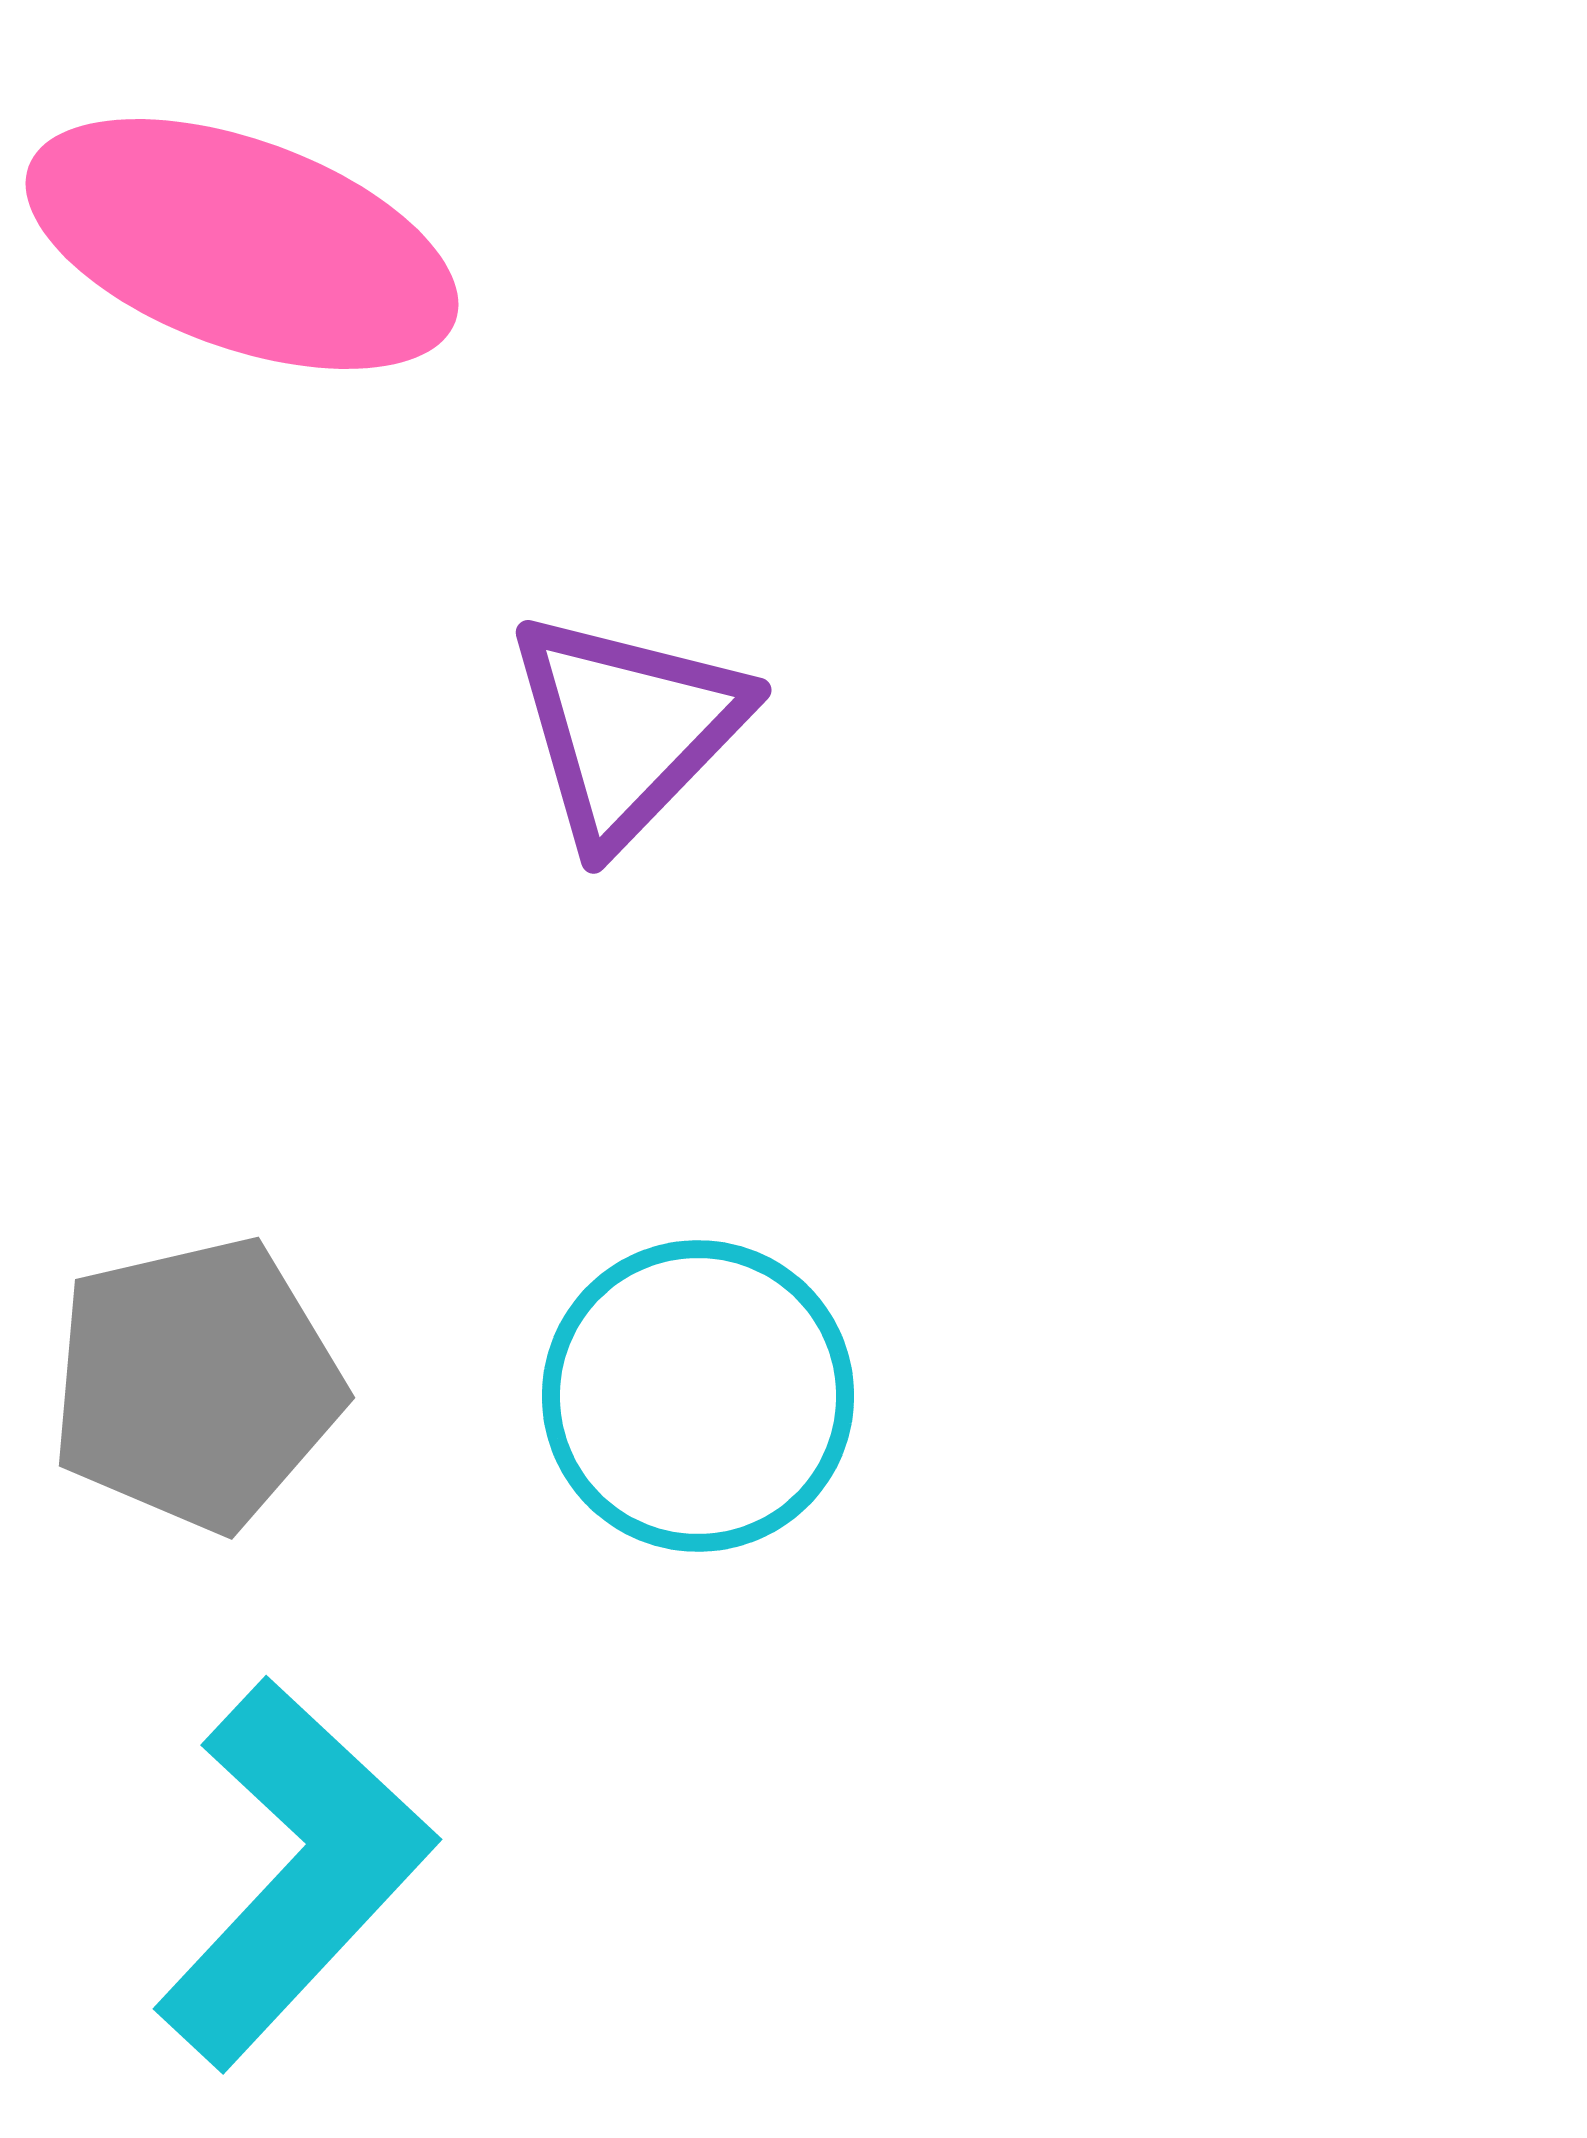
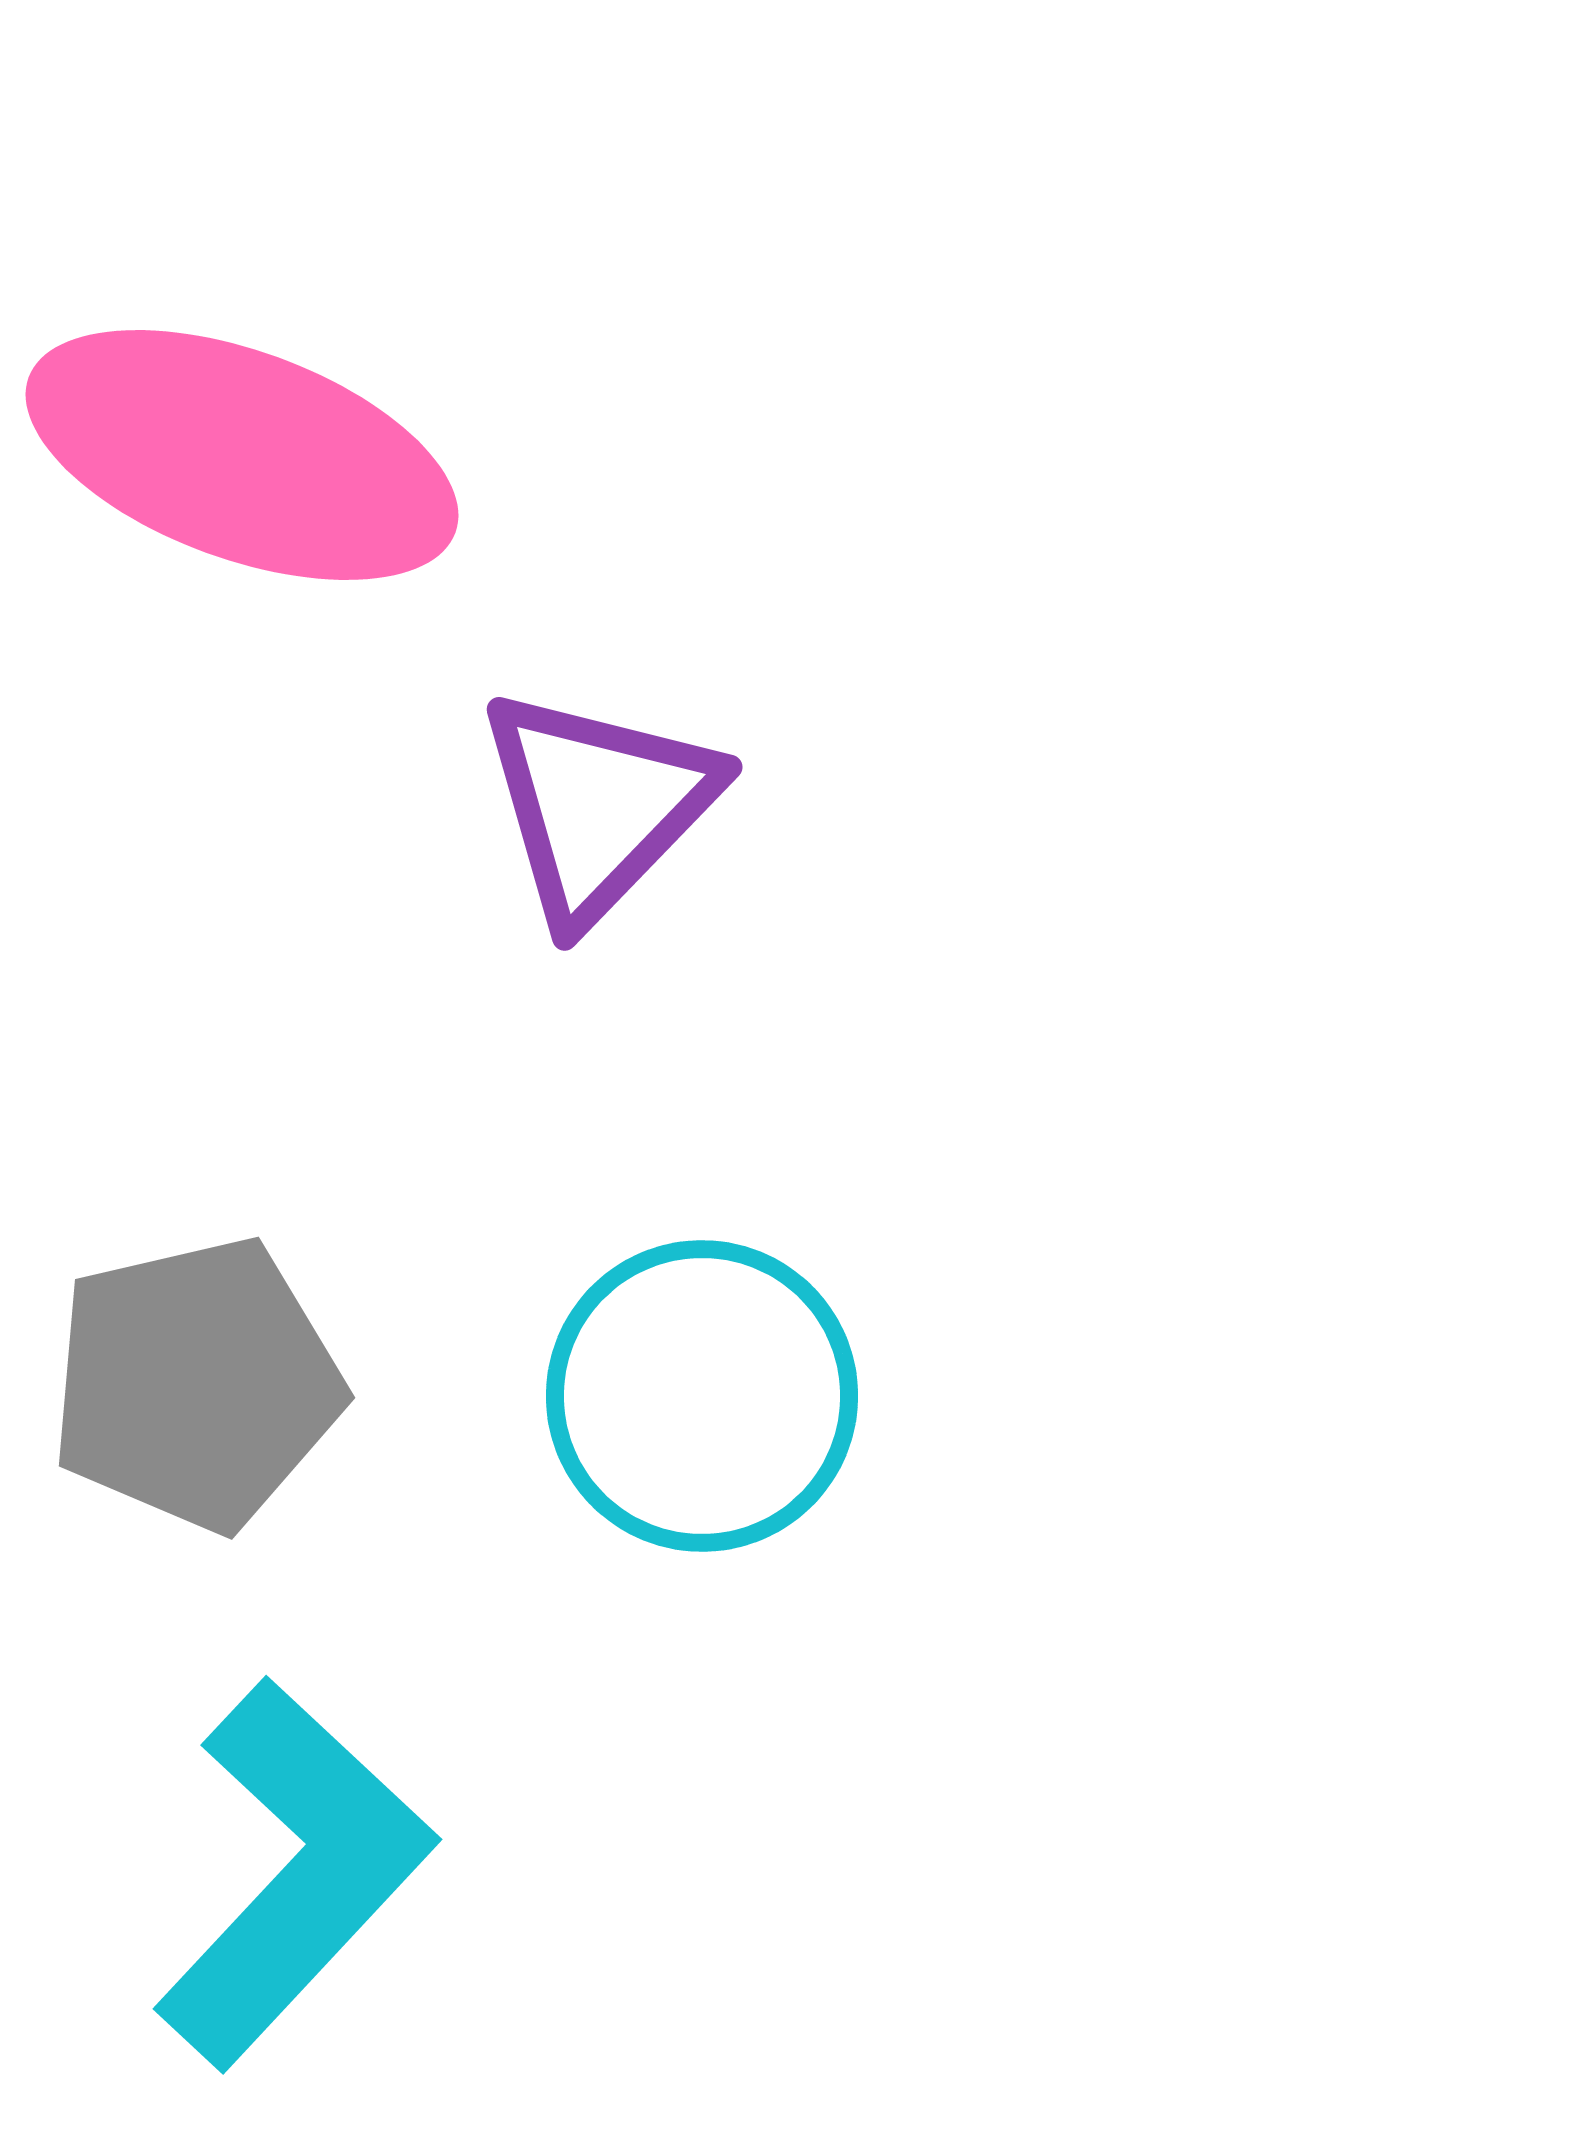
pink ellipse: moved 211 px down
purple triangle: moved 29 px left, 77 px down
cyan circle: moved 4 px right
